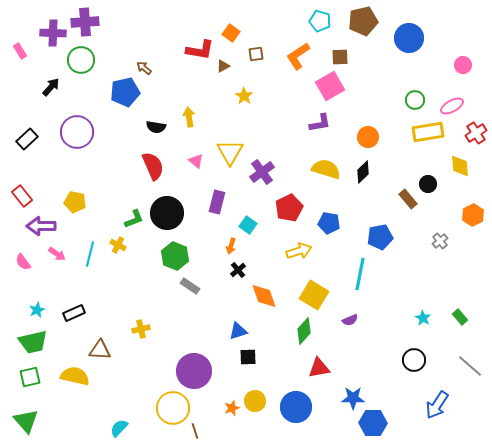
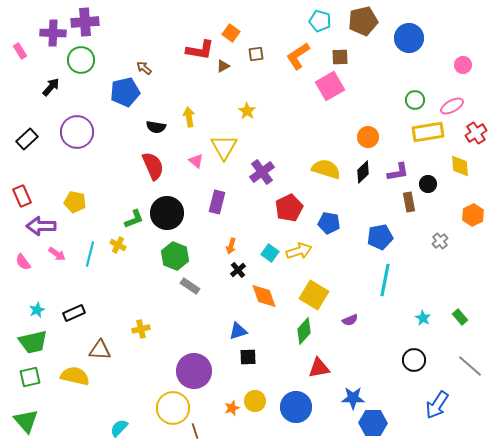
yellow star at (244, 96): moved 3 px right, 15 px down
purple L-shape at (320, 123): moved 78 px right, 49 px down
yellow triangle at (230, 152): moved 6 px left, 5 px up
red rectangle at (22, 196): rotated 15 degrees clockwise
brown rectangle at (408, 199): moved 1 px right, 3 px down; rotated 30 degrees clockwise
cyan square at (248, 225): moved 22 px right, 28 px down
cyan line at (360, 274): moved 25 px right, 6 px down
